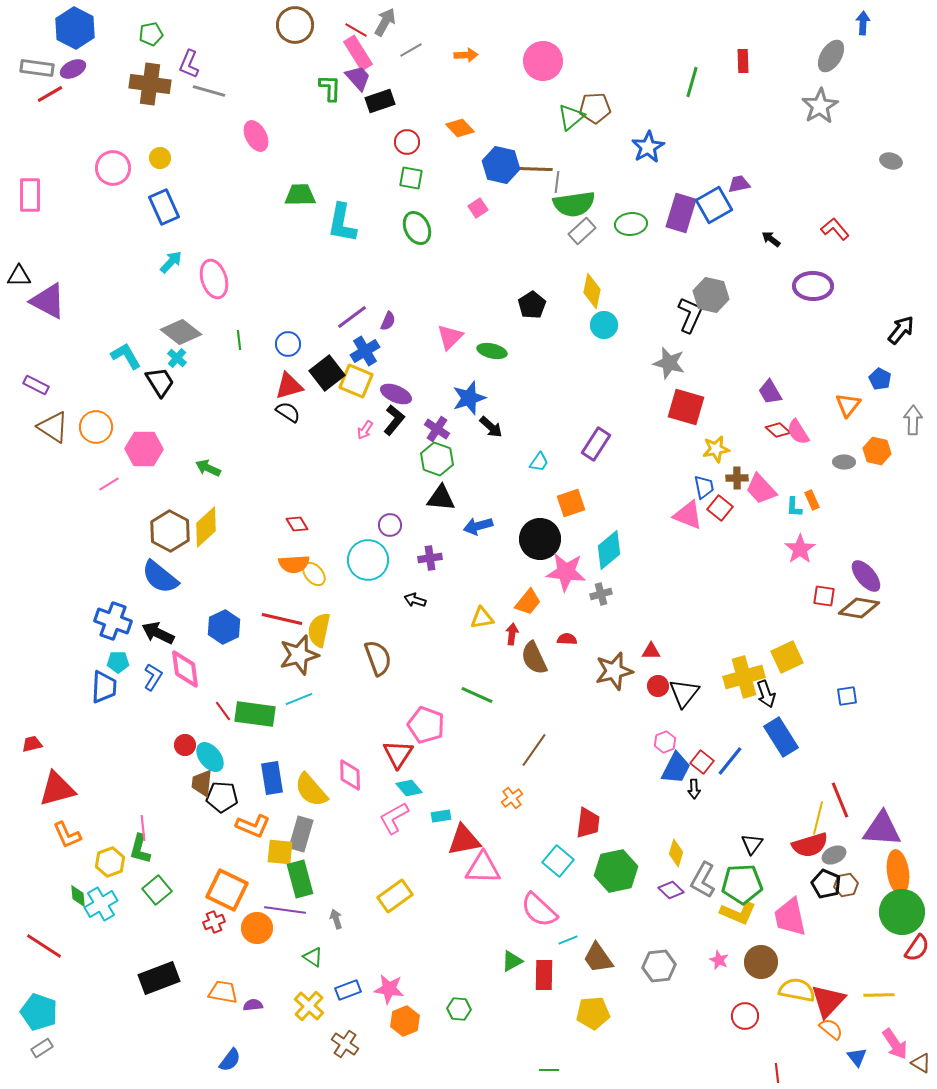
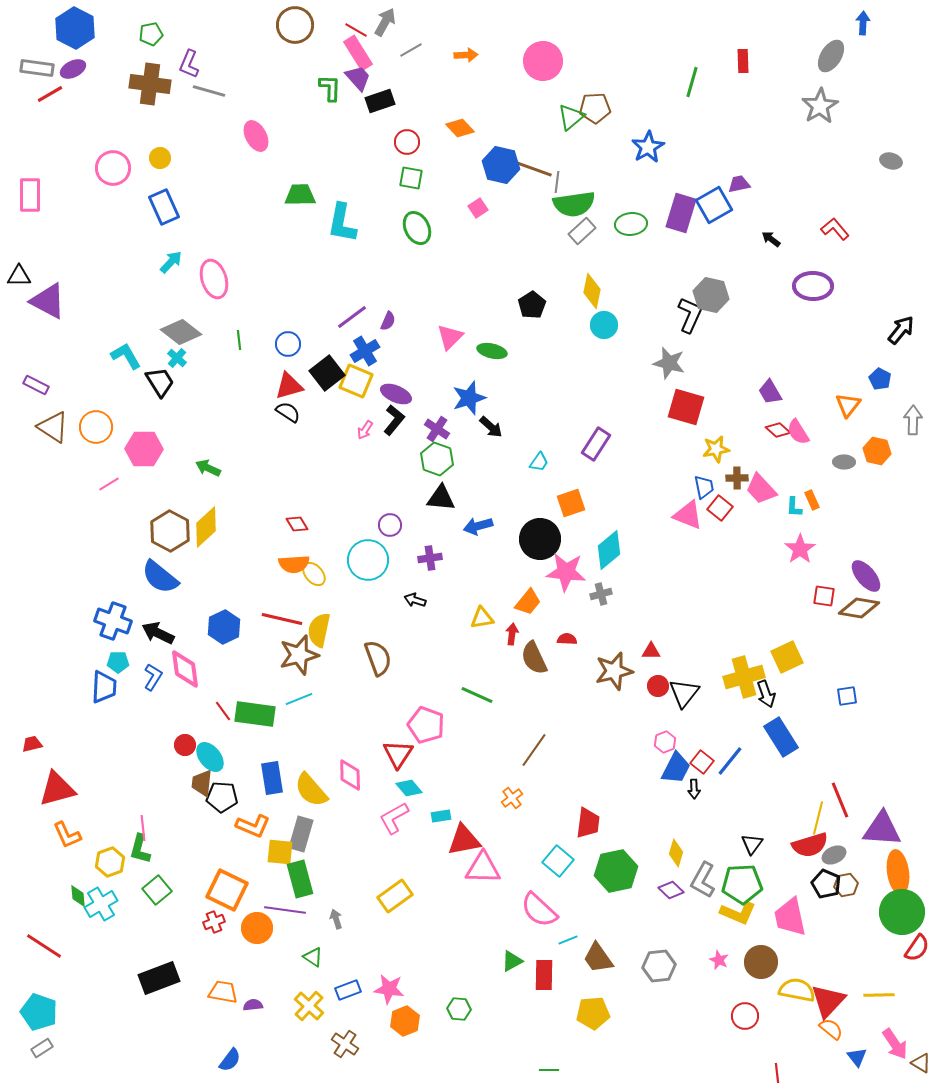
brown line at (534, 169): rotated 18 degrees clockwise
